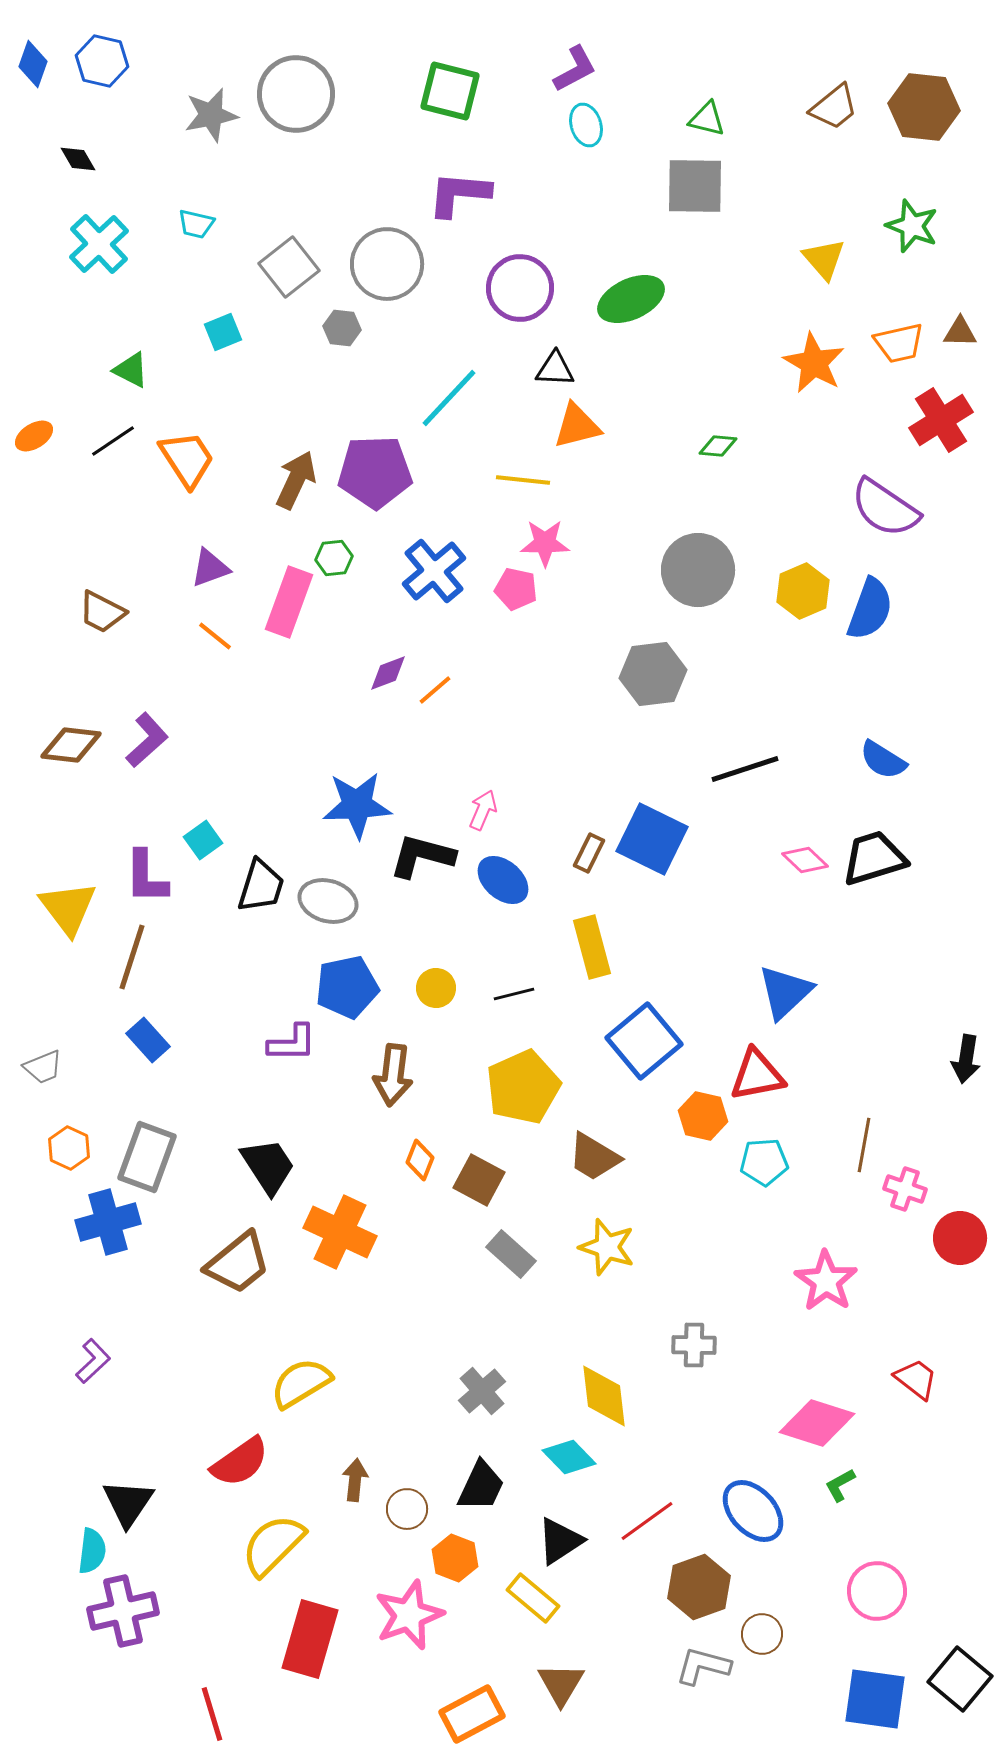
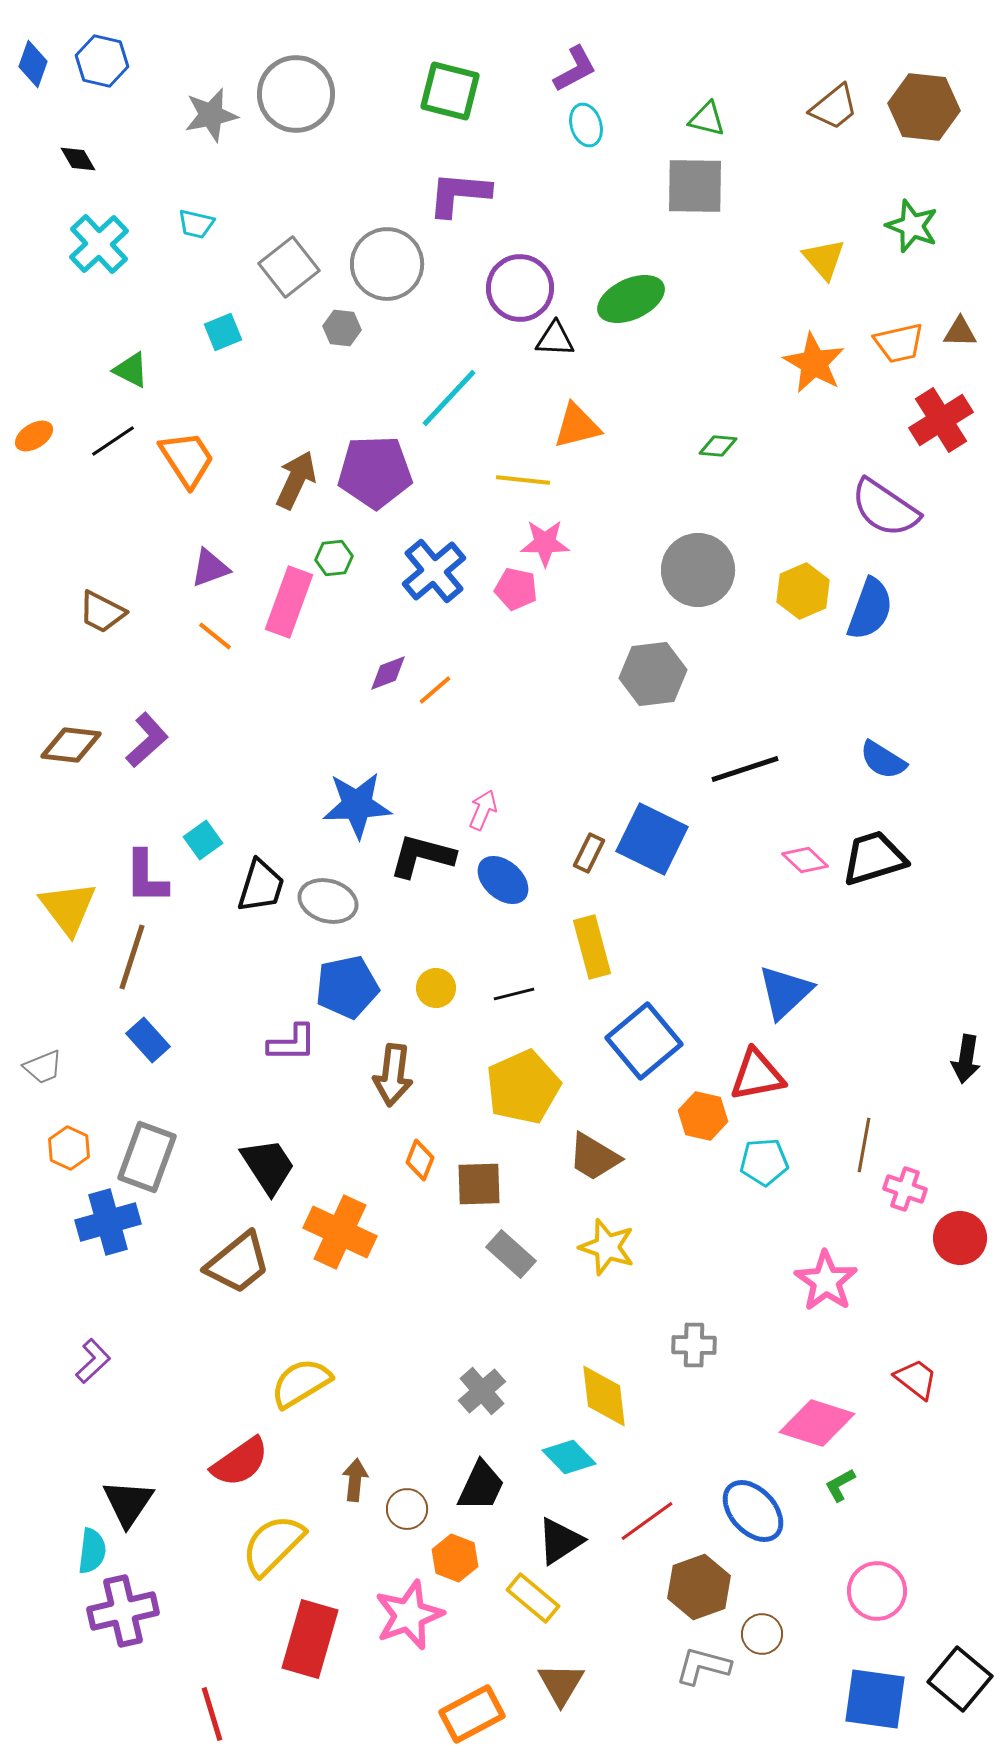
black triangle at (555, 369): moved 30 px up
brown square at (479, 1180): moved 4 px down; rotated 30 degrees counterclockwise
